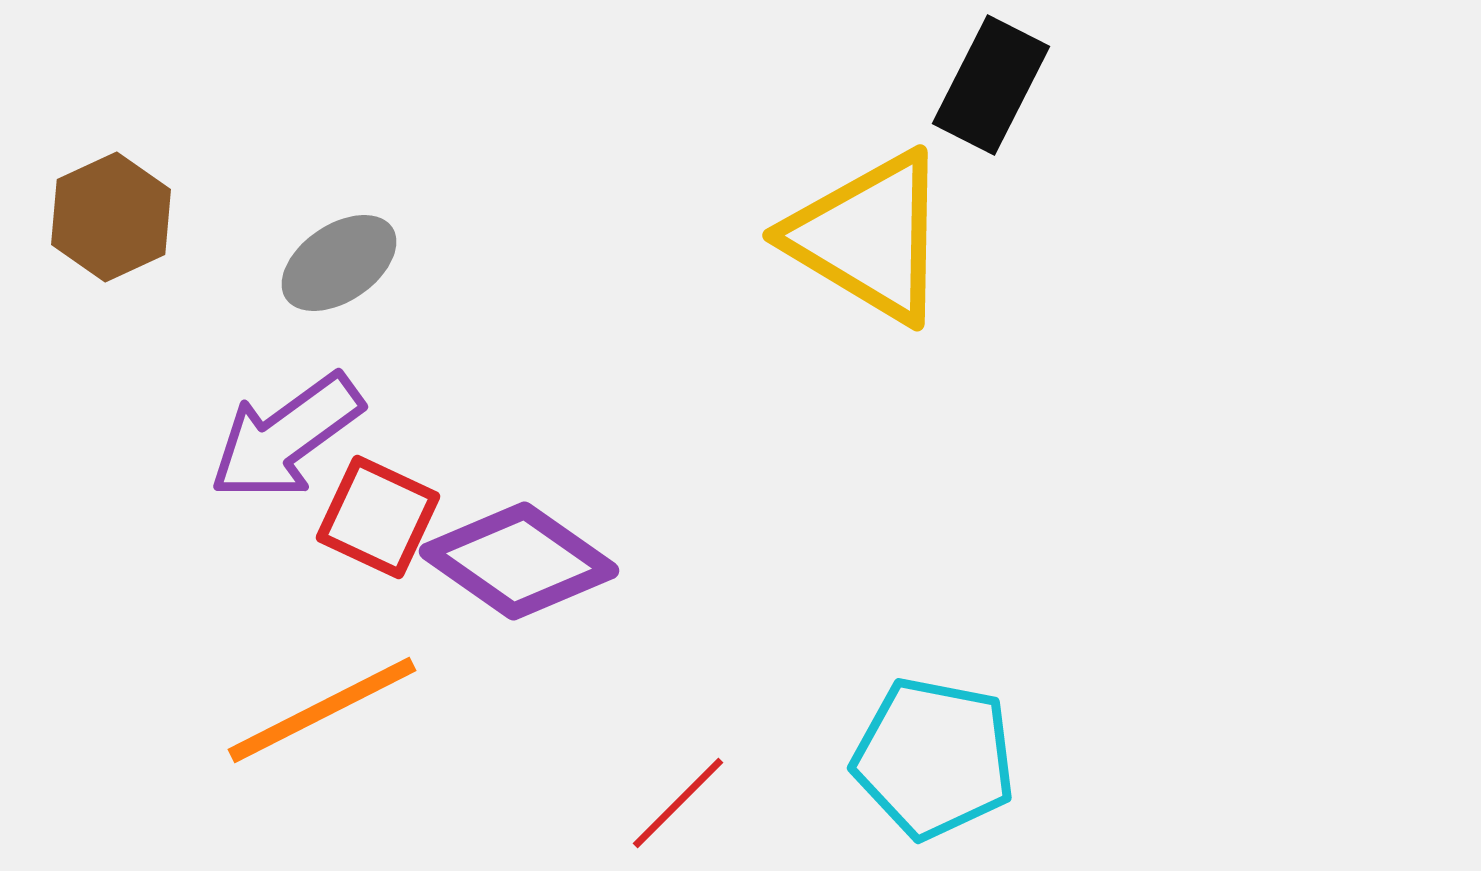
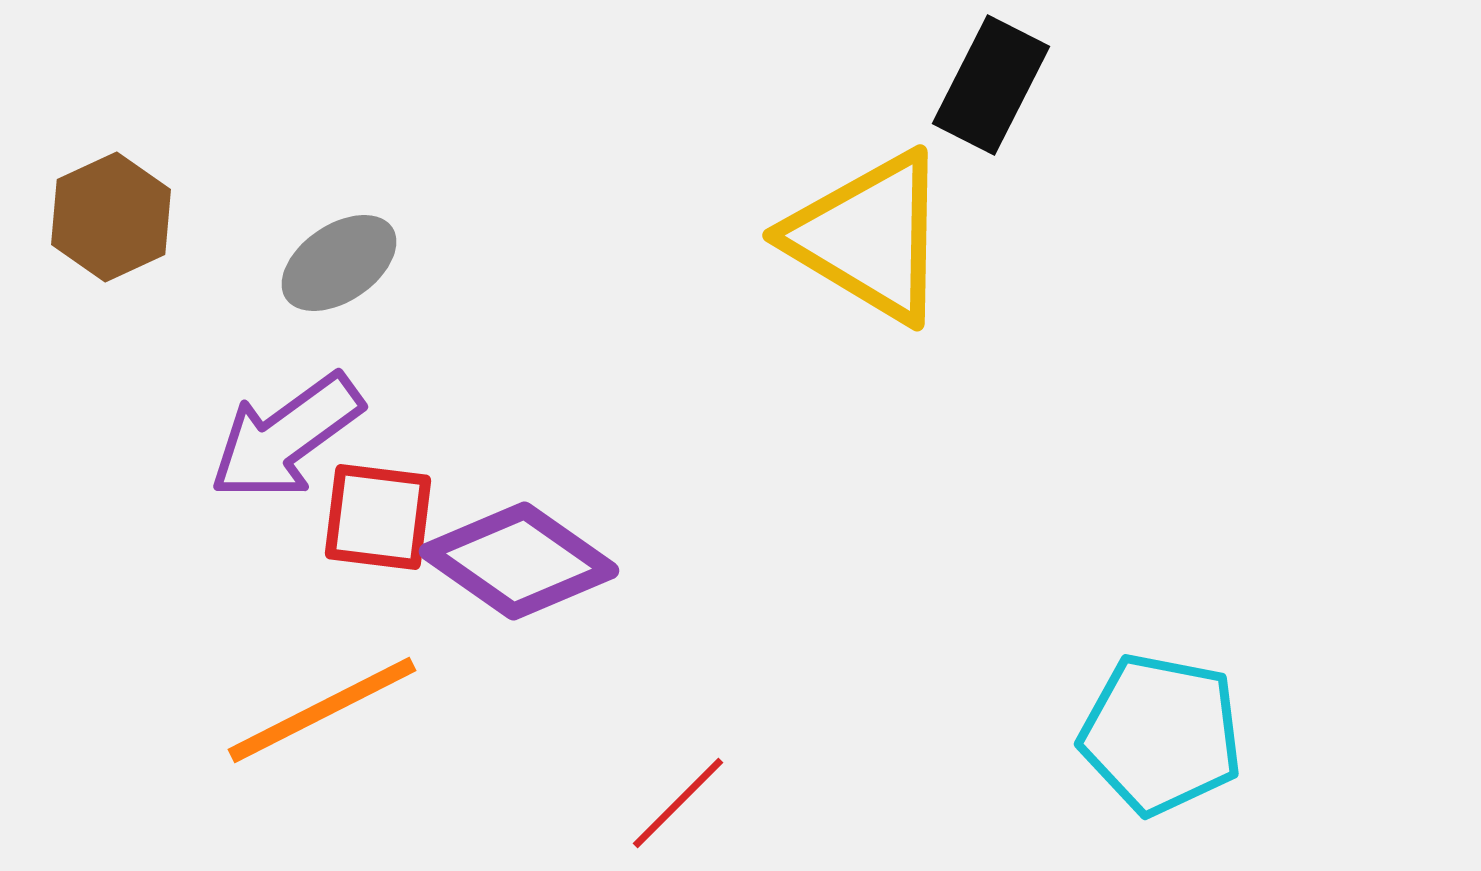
red square: rotated 18 degrees counterclockwise
cyan pentagon: moved 227 px right, 24 px up
